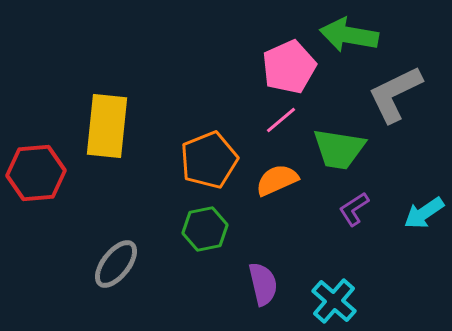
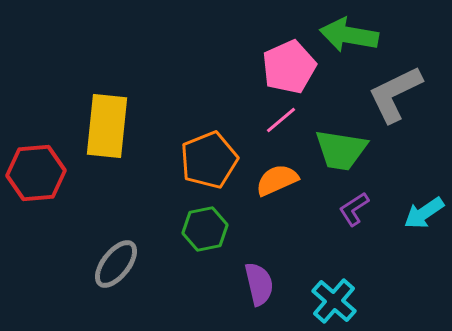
green trapezoid: moved 2 px right, 1 px down
purple semicircle: moved 4 px left
